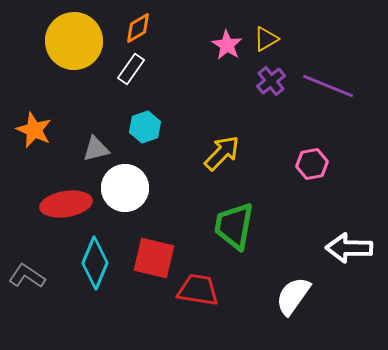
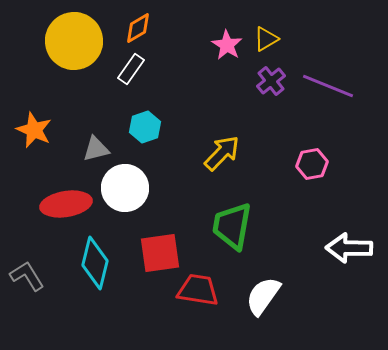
green trapezoid: moved 2 px left
red square: moved 6 px right, 5 px up; rotated 21 degrees counterclockwise
cyan diamond: rotated 9 degrees counterclockwise
gray L-shape: rotated 24 degrees clockwise
white semicircle: moved 30 px left
